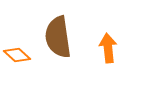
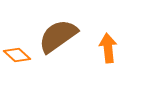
brown semicircle: moved 1 px up; rotated 63 degrees clockwise
